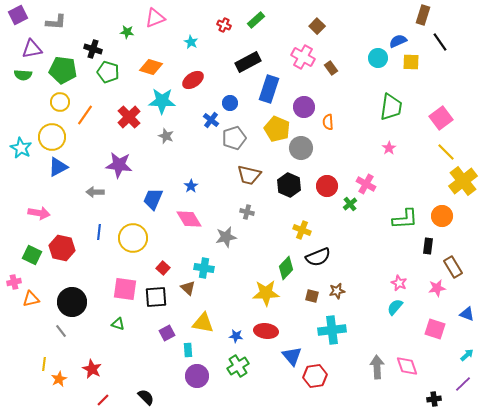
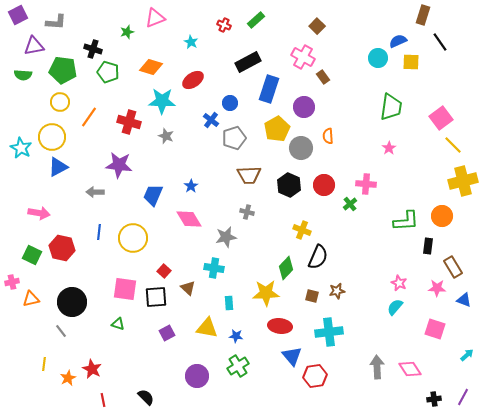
green star at (127, 32): rotated 24 degrees counterclockwise
purple triangle at (32, 49): moved 2 px right, 3 px up
brown rectangle at (331, 68): moved 8 px left, 9 px down
orange line at (85, 115): moved 4 px right, 2 px down
red cross at (129, 117): moved 5 px down; rotated 30 degrees counterclockwise
orange semicircle at (328, 122): moved 14 px down
yellow pentagon at (277, 129): rotated 20 degrees clockwise
yellow line at (446, 152): moved 7 px right, 7 px up
brown trapezoid at (249, 175): rotated 15 degrees counterclockwise
yellow cross at (463, 181): rotated 24 degrees clockwise
pink cross at (366, 184): rotated 24 degrees counterclockwise
red circle at (327, 186): moved 3 px left, 1 px up
blue trapezoid at (153, 199): moved 4 px up
green L-shape at (405, 219): moved 1 px right, 2 px down
black semicircle at (318, 257): rotated 45 degrees counterclockwise
red square at (163, 268): moved 1 px right, 3 px down
cyan cross at (204, 268): moved 10 px right
pink cross at (14, 282): moved 2 px left
pink star at (437, 288): rotated 12 degrees clockwise
blue triangle at (467, 314): moved 3 px left, 14 px up
yellow triangle at (203, 323): moved 4 px right, 5 px down
cyan cross at (332, 330): moved 3 px left, 2 px down
red ellipse at (266, 331): moved 14 px right, 5 px up
cyan rectangle at (188, 350): moved 41 px right, 47 px up
pink diamond at (407, 366): moved 3 px right, 3 px down; rotated 15 degrees counterclockwise
orange star at (59, 379): moved 9 px right, 1 px up
purple line at (463, 384): moved 13 px down; rotated 18 degrees counterclockwise
red line at (103, 400): rotated 56 degrees counterclockwise
